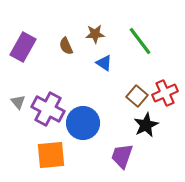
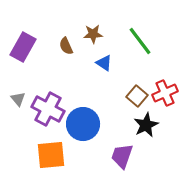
brown star: moved 2 px left
gray triangle: moved 3 px up
blue circle: moved 1 px down
